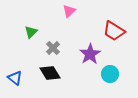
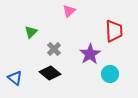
red trapezoid: rotated 125 degrees counterclockwise
gray cross: moved 1 px right, 1 px down
black diamond: rotated 20 degrees counterclockwise
